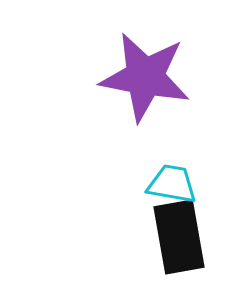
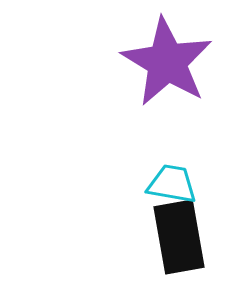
purple star: moved 22 px right, 15 px up; rotated 20 degrees clockwise
